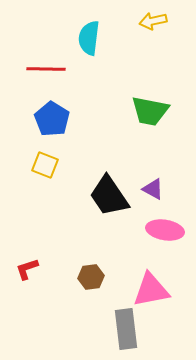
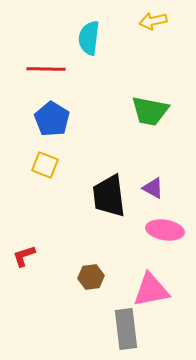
purple triangle: moved 1 px up
black trapezoid: rotated 27 degrees clockwise
red L-shape: moved 3 px left, 13 px up
